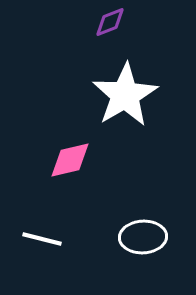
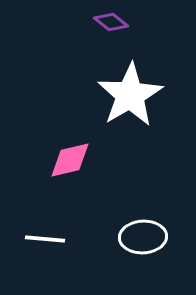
purple diamond: moved 1 px right; rotated 60 degrees clockwise
white star: moved 5 px right
white line: moved 3 px right; rotated 9 degrees counterclockwise
